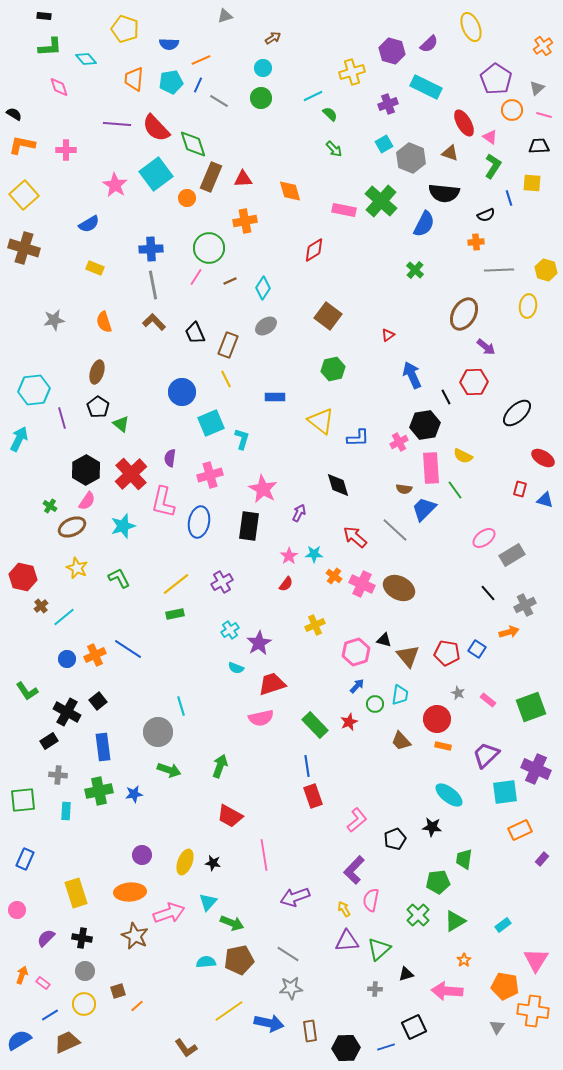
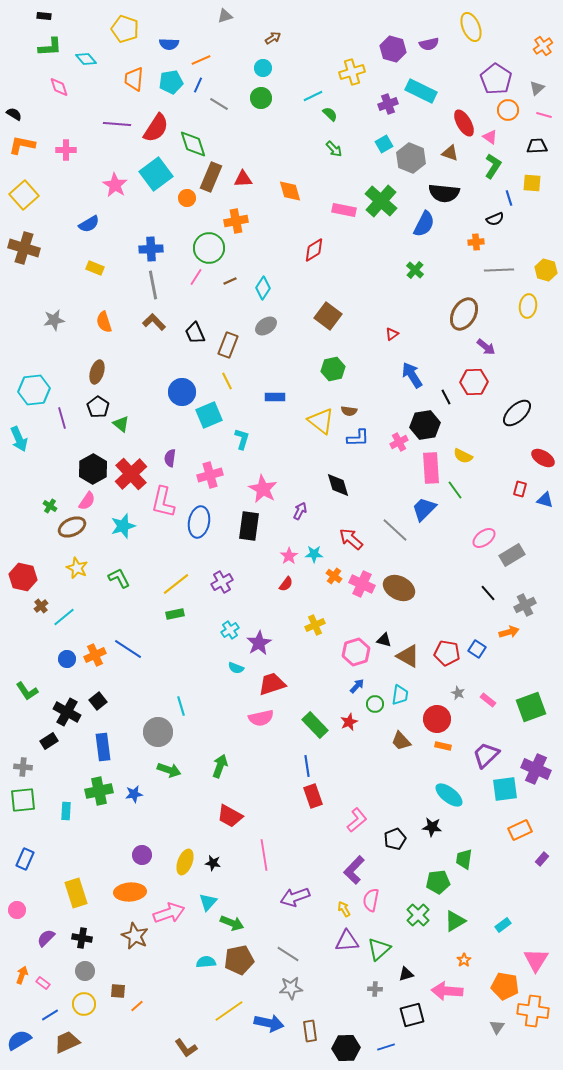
purple semicircle at (429, 44): rotated 30 degrees clockwise
purple hexagon at (392, 51): moved 1 px right, 2 px up
cyan rectangle at (426, 87): moved 5 px left, 4 px down
gray line at (219, 101): moved 3 px down
orange circle at (512, 110): moved 4 px left
red semicircle at (156, 128): rotated 104 degrees counterclockwise
black trapezoid at (539, 146): moved 2 px left
black semicircle at (486, 215): moved 9 px right, 4 px down
orange cross at (245, 221): moved 9 px left
red triangle at (388, 335): moved 4 px right, 1 px up
blue arrow at (412, 375): rotated 8 degrees counterclockwise
yellow line at (226, 379): moved 1 px right, 2 px down
cyan square at (211, 423): moved 2 px left, 8 px up
cyan arrow at (19, 439): rotated 130 degrees clockwise
black hexagon at (86, 470): moved 7 px right, 1 px up
brown semicircle at (404, 489): moved 55 px left, 78 px up
purple arrow at (299, 513): moved 1 px right, 2 px up
red arrow at (355, 537): moved 4 px left, 2 px down
brown triangle at (408, 656): rotated 20 degrees counterclockwise
gray cross at (58, 775): moved 35 px left, 8 px up
cyan square at (505, 792): moved 3 px up
brown square at (118, 991): rotated 21 degrees clockwise
black square at (414, 1027): moved 2 px left, 12 px up; rotated 10 degrees clockwise
